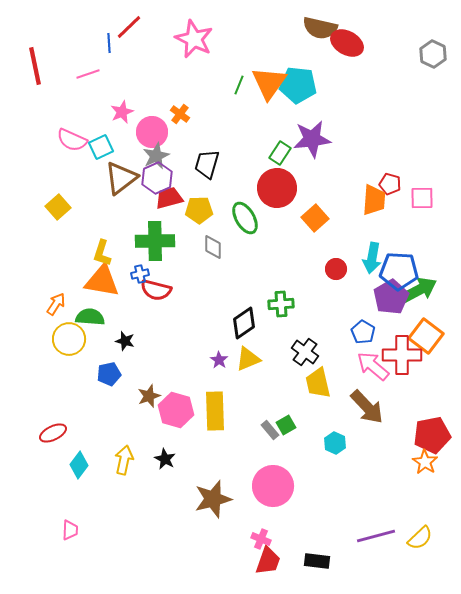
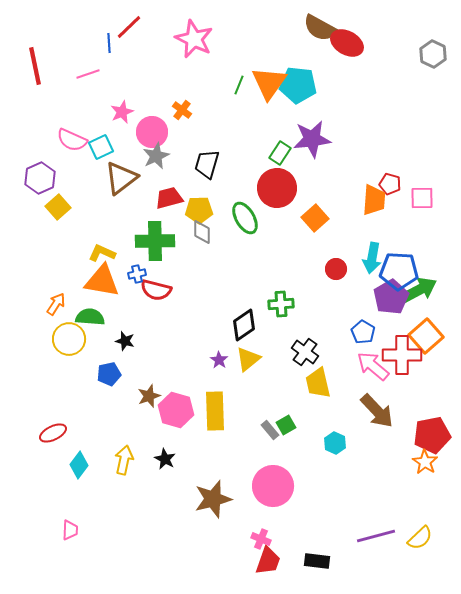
brown semicircle at (320, 28): rotated 16 degrees clockwise
orange cross at (180, 114): moved 2 px right, 4 px up
purple hexagon at (157, 178): moved 117 px left
gray diamond at (213, 247): moved 11 px left, 15 px up
yellow L-shape at (102, 253): rotated 96 degrees clockwise
blue cross at (140, 274): moved 3 px left
black diamond at (244, 323): moved 2 px down
orange square at (426, 336): rotated 12 degrees clockwise
yellow triangle at (248, 359): rotated 16 degrees counterclockwise
brown arrow at (367, 407): moved 10 px right, 4 px down
